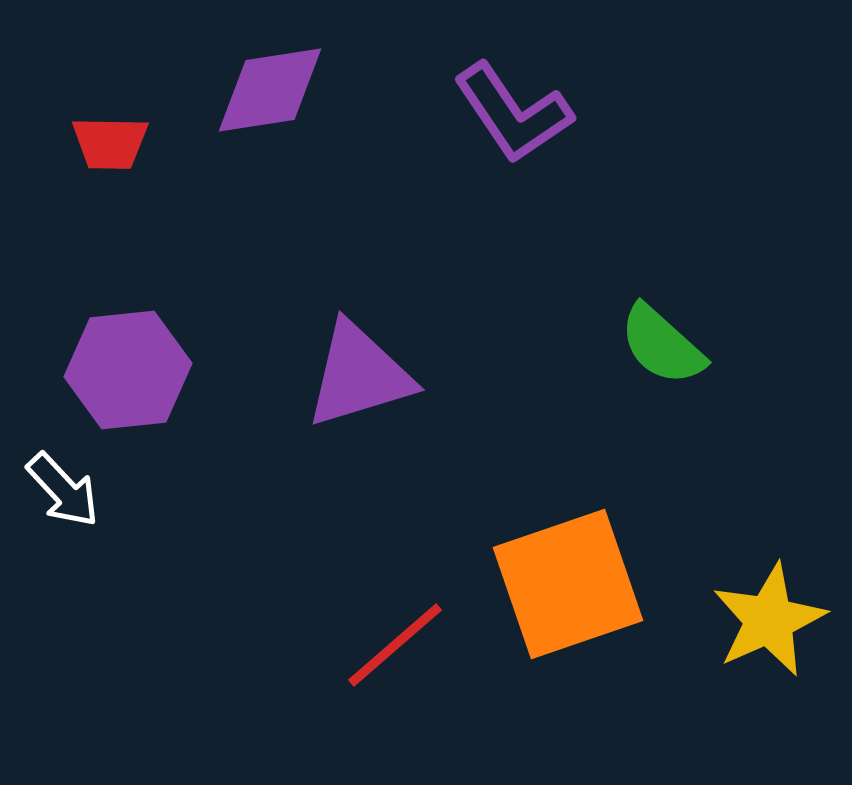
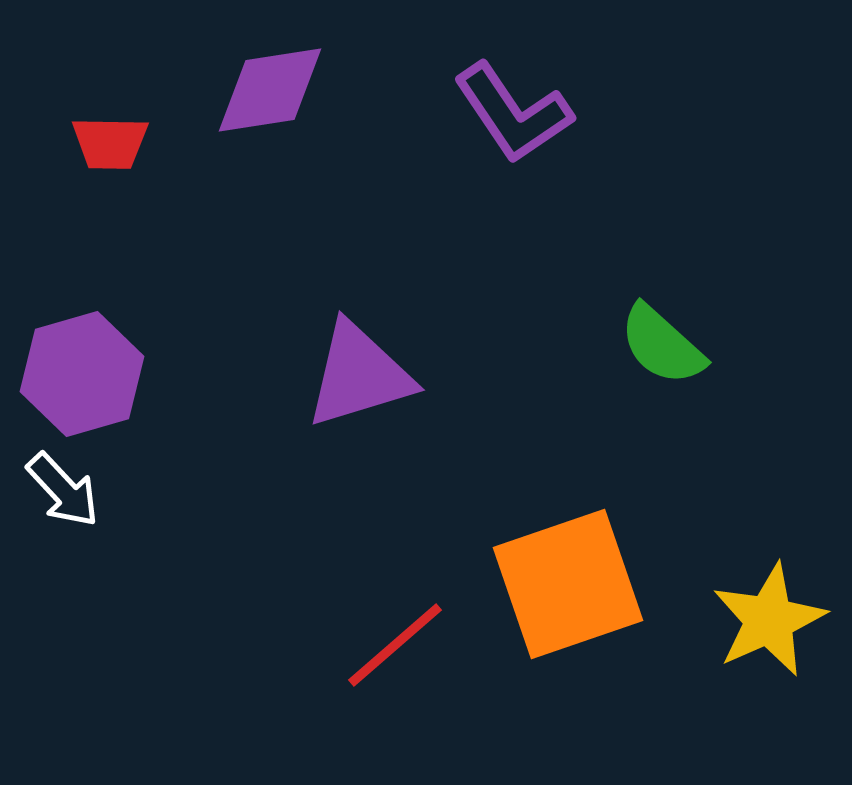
purple hexagon: moved 46 px left, 4 px down; rotated 10 degrees counterclockwise
